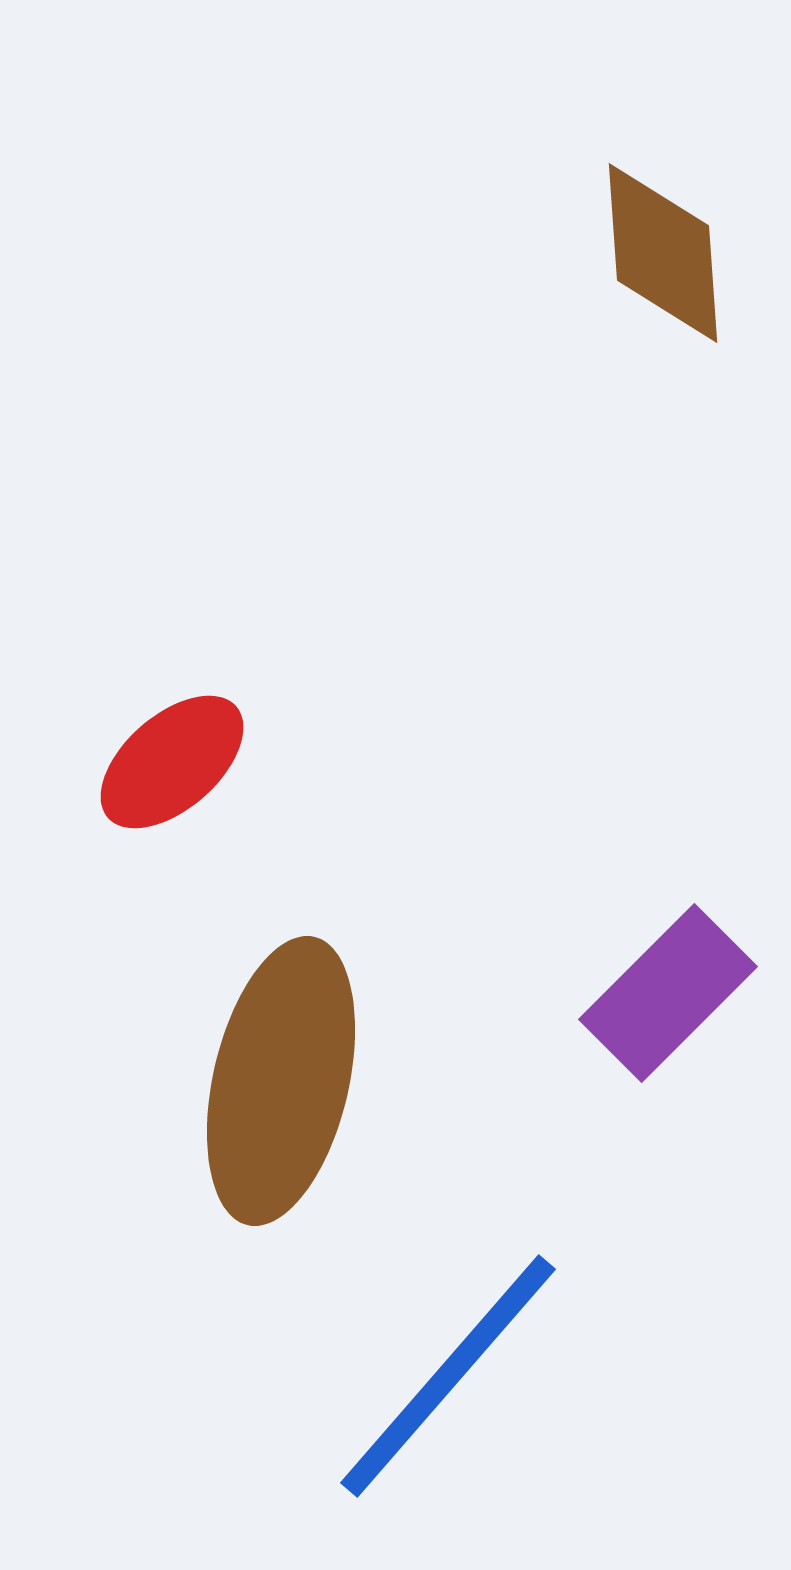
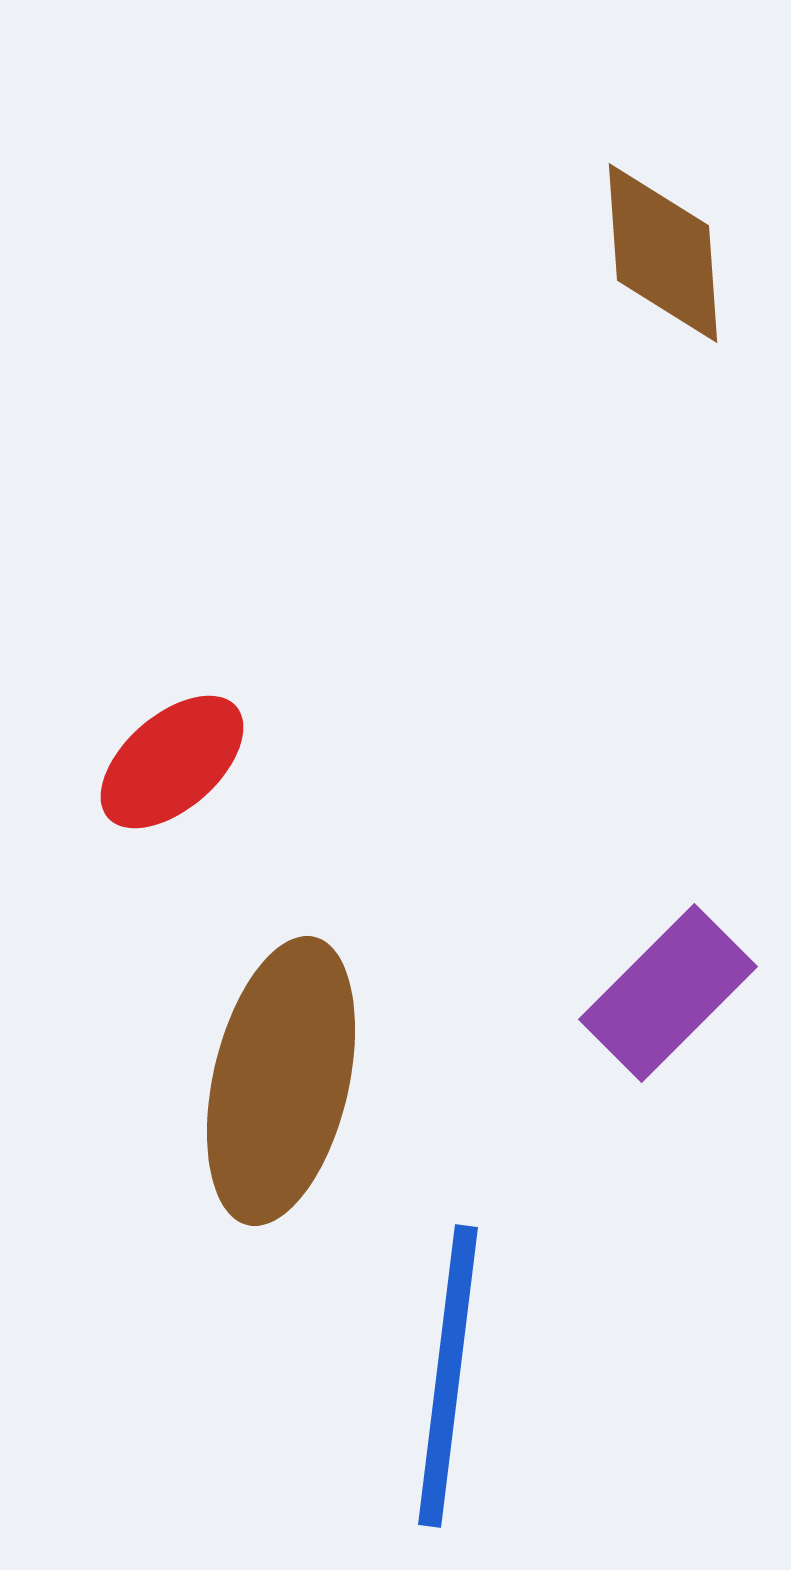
blue line: rotated 34 degrees counterclockwise
